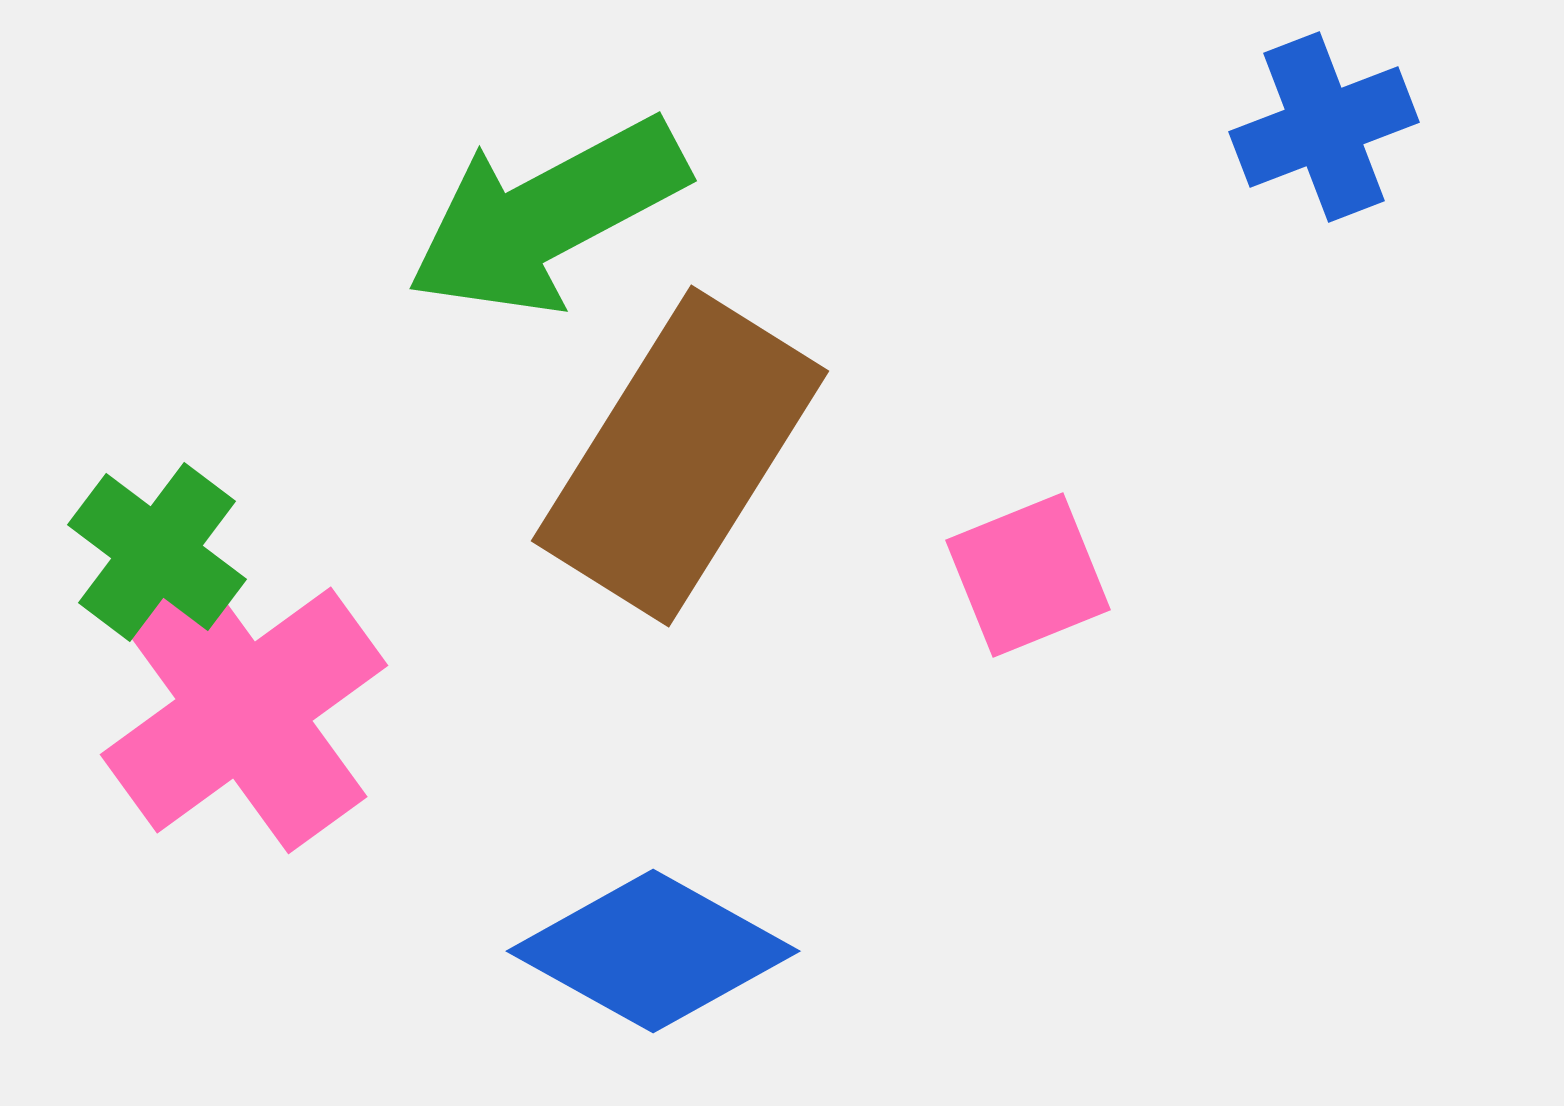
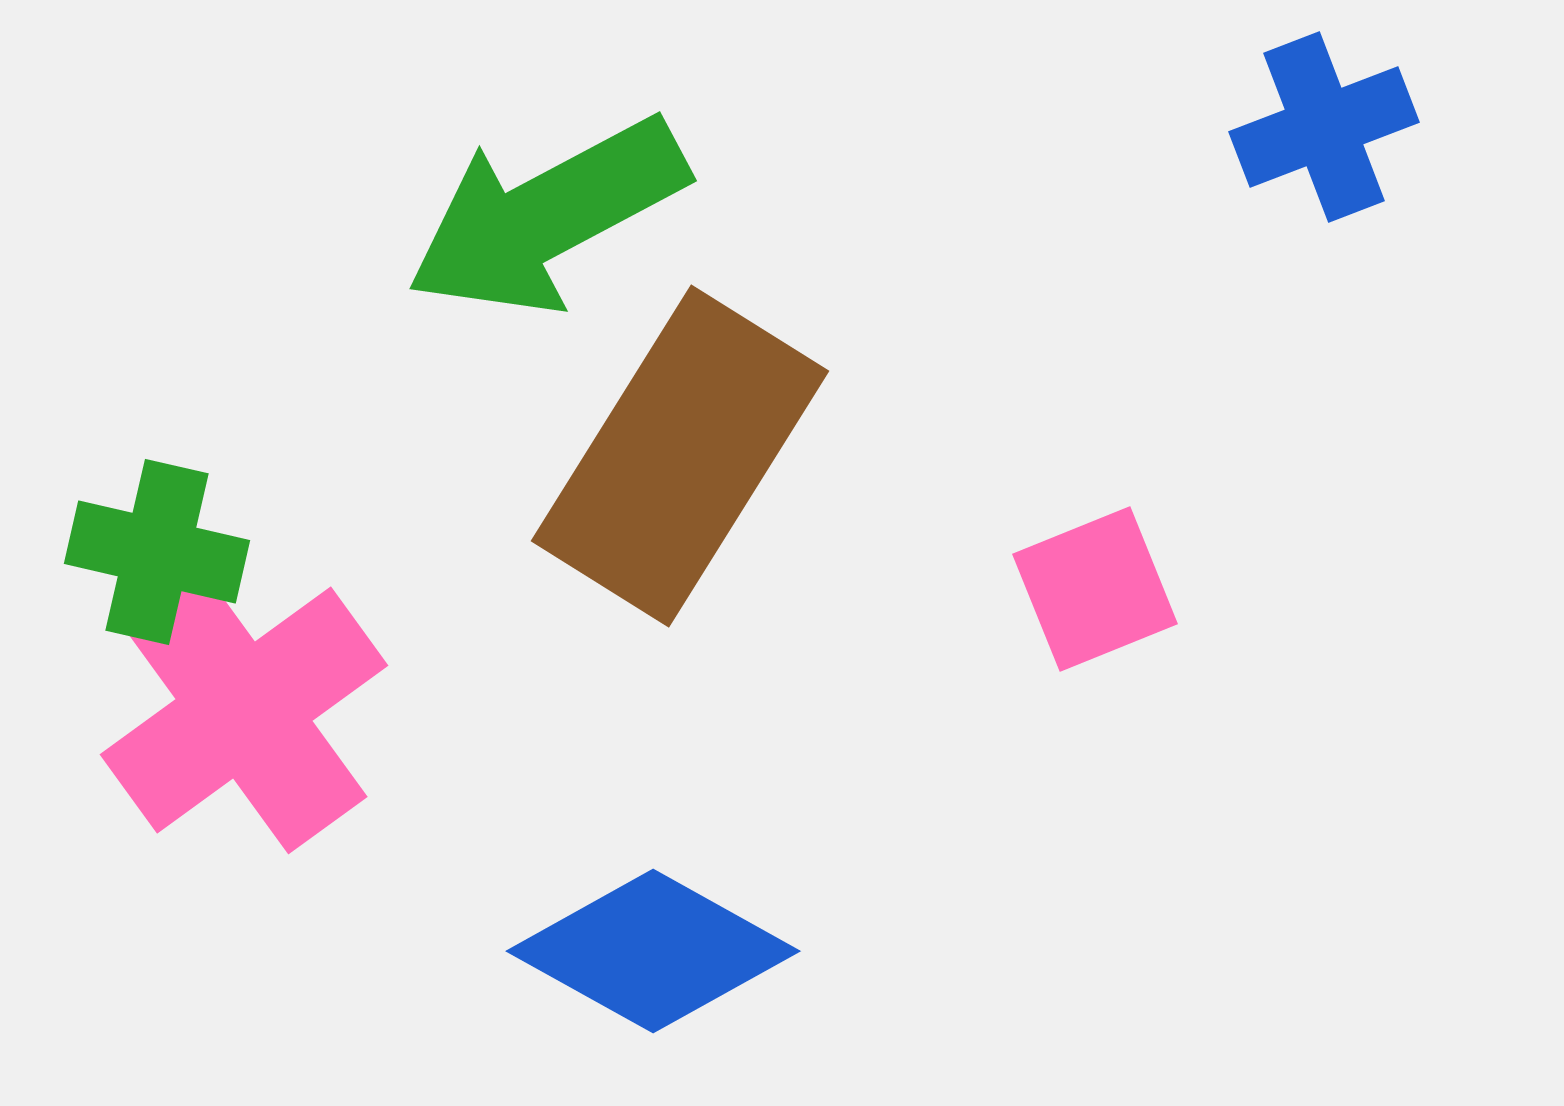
green cross: rotated 24 degrees counterclockwise
pink square: moved 67 px right, 14 px down
